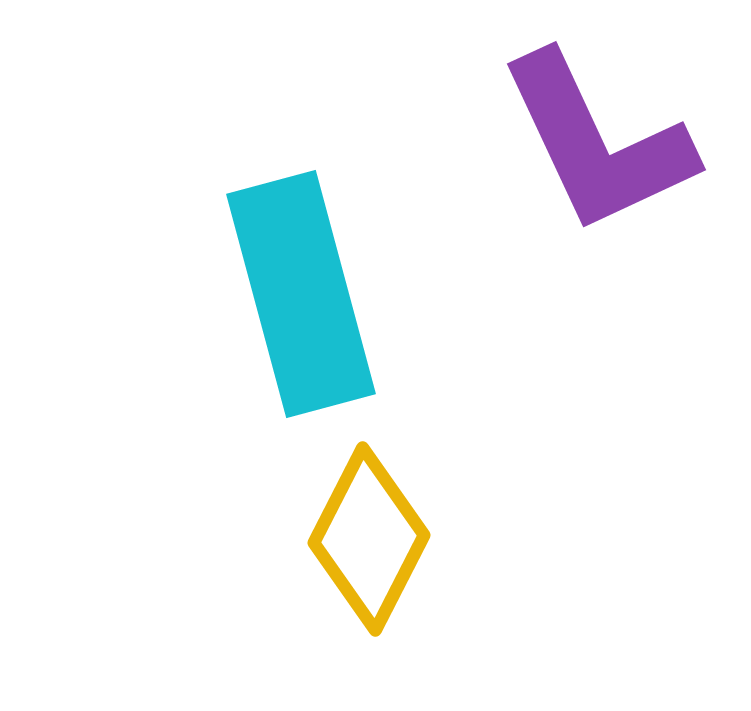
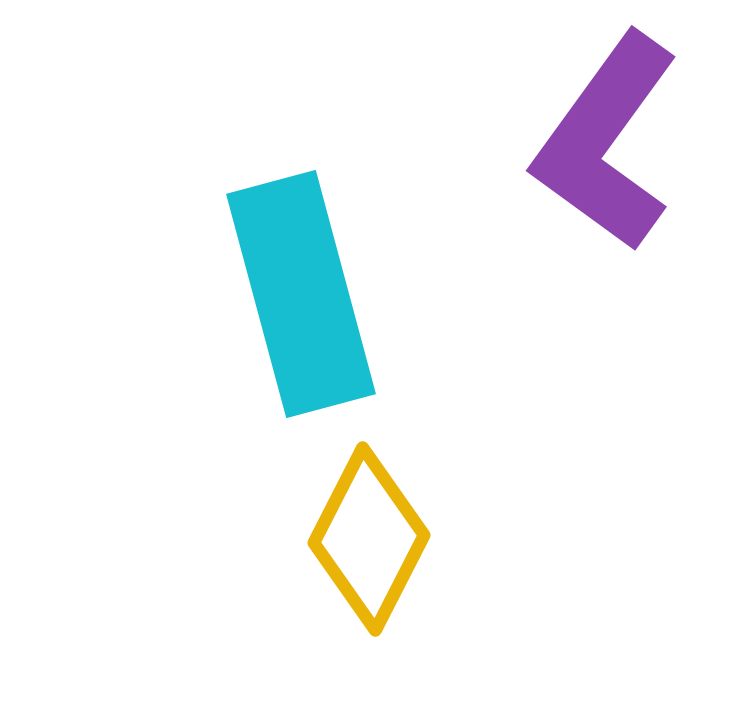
purple L-shape: moved 9 px right, 1 px up; rotated 61 degrees clockwise
